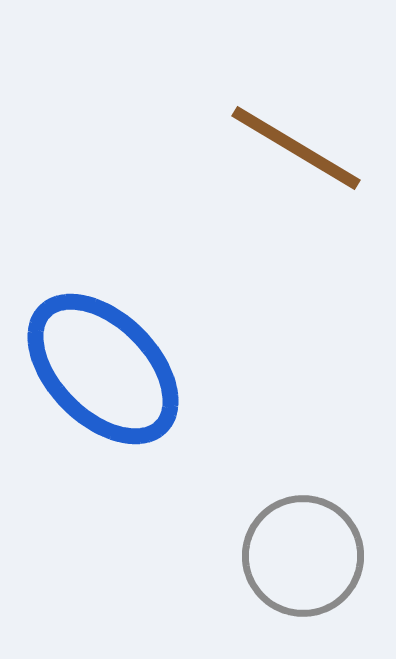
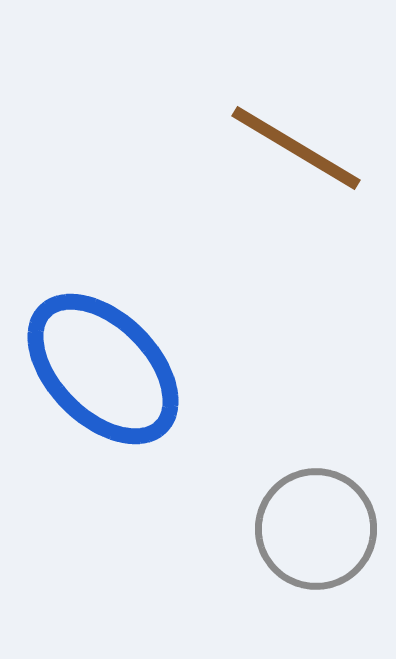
gray circle: moved 13 px right, 27 px up
